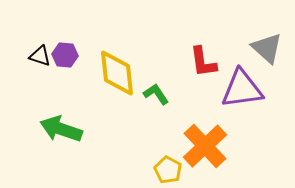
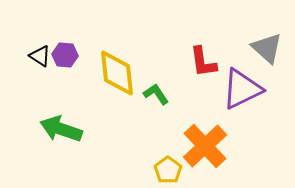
black triangle: rotated 15 degrees clockwise
purple triangle: rotated 18 degrees counterclockwise
yellow pentagon: rotated 8 degrees clockwise
